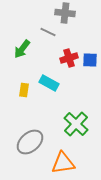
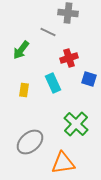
gray cross: moved 3 px right
green arrow: moved 1 px left, 1 px down
blue square: moved 1 px left, 19 px down; rotated 14 degrees clockwise
cyan rectangle: moved 4 px right; rotated 36 degrees clockwise
